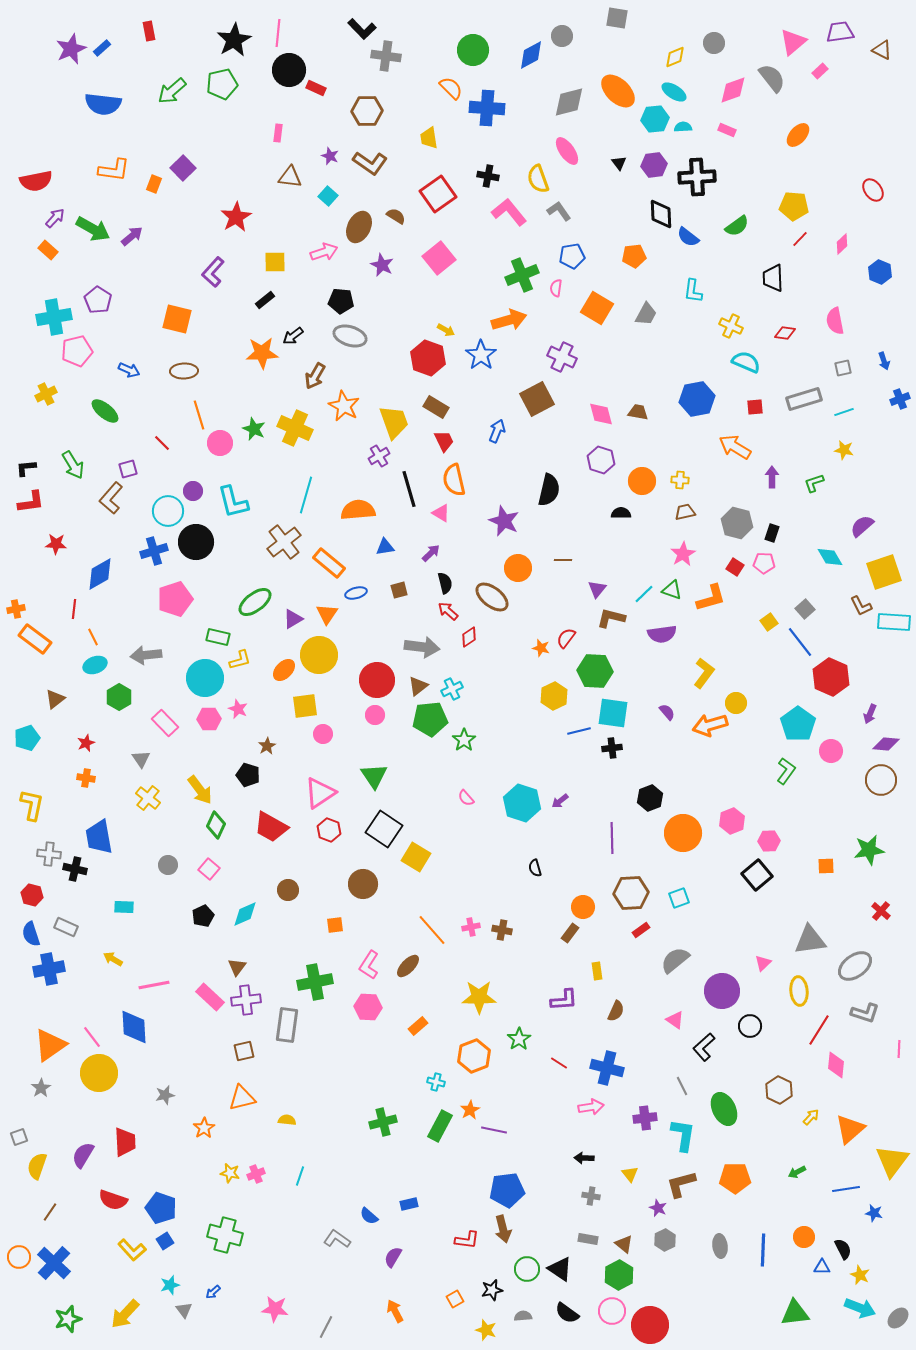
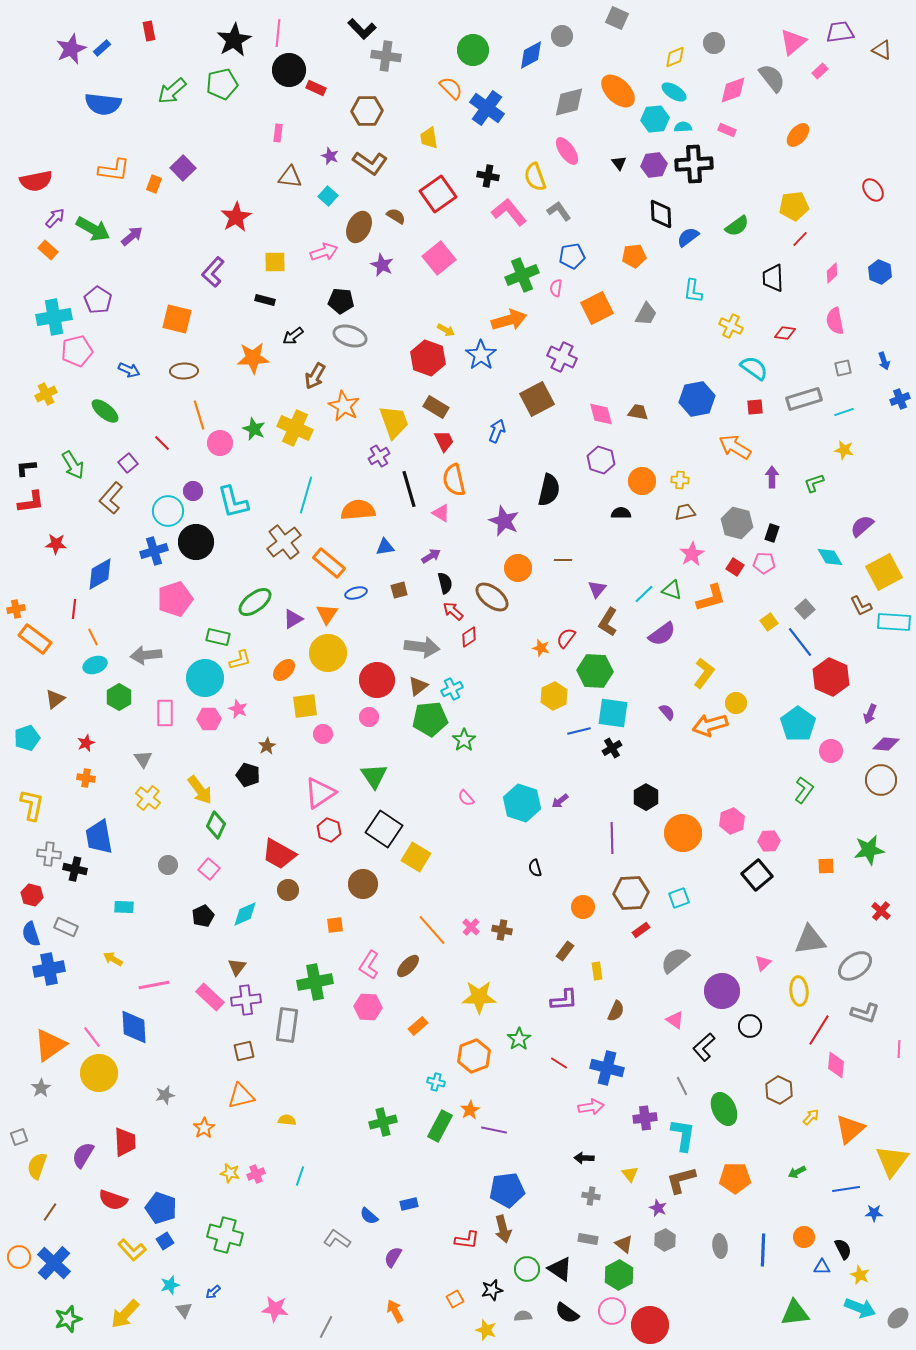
gray square at (617, 18): rotated 15 degrees clockwise
blue cross at (487, 108): rotated 32 degrees clockwise
black cross at (697, 177): moved 3 px left, 13 px up
yellow semicircle at (538, 179): moved 3 px left, 2 px up
yellow pentagon at (794, 206): rotated 12 degrees counterclockwise
blue semicircle at (688, 237): rotated 105 degrees clockwise
pink diamond at (842, 244): moved 10 px left, 29 px down
black rectangle at (265, 300): rotated 54 degrees clockwise
orange square at (597, 308): rotated 32 degrees clockwise
orange star at (262, 353): moved 9 px left, 5 px down
cyan semicircle at (746, 362): moved 8 px right, 6 px down; rotated 12 degrees clockwise
purple square at (128, 469): moved 6 px up; rotated 24 degrees counterclockwise
purple arrow at (431, 553): moved 3 px down; rotated 12 degrees clockwise
pink star at (683, 554): moved 9 px right
yellow square at (884, 572): rotated 9 degrees counterclockwise
red arrow at (448, 611): moved 5 px right
brown L-shape at (611, 618): moved 3 px left, 4 px down; rotated 72 degrees counterclockwise
purple semicircle at (662, 634): rotated 28 degrees counterclockwise
yellow circle at (319, 655): moved 9 px right, 2 px up
pink circle at (375, 715): moved 6 px left, 2 px down
pink rectangle at (165, 723): moved 10 px up; rotated 44 degrees clockwise
black cross at (612, 748): rotated 24 degrees counterclockwise
gray triangle at (141, 759): moved 2 px right
green L-shape at (786, 771): moved 18 px right, 19 px down
black hexagon at (650, 798): moved 4 px left, 1 px up; rotated 10 degrees counterclockwise
red trapezoid at (271, 827): moved 8 px right, 27 px down
pink cross at (471, 927): rotated 36 degrees counterclockwise
brown rectangle at (570, 933): moved 5 px left, 18 px down
orange triangle at (242, 1098): moved 1 px left, 2 px up
brown L-shape at (681, 1184): moved 4 px up
blue star at (874, 1213): rotated 12 degrees counterclockwise
